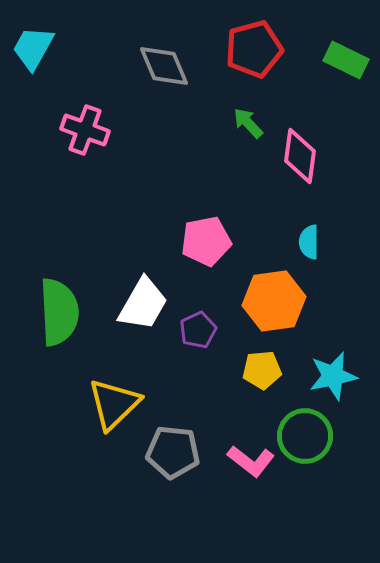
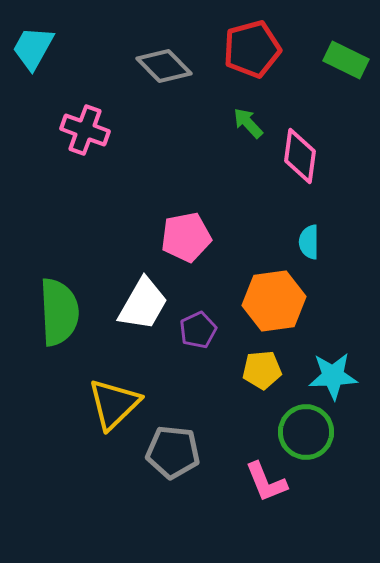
red pentagon: moved 2 px left
gray diamond: rotated 22 degrees counterclockwise
pink pentagon: moved 20 px left, 4 px up
cyan star: rotated 9 degrees clockwise
green circle: moved 1 px right, 4 px up
pink L-shape: moved 15 px right, 21 px down; rotated 30 degrees clockwise
